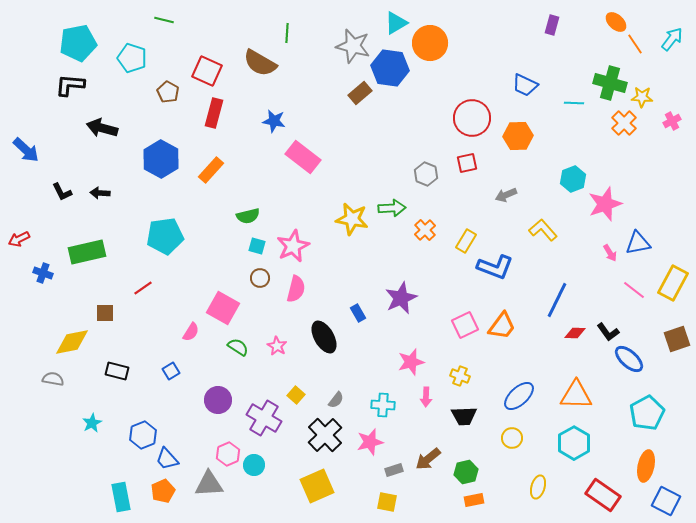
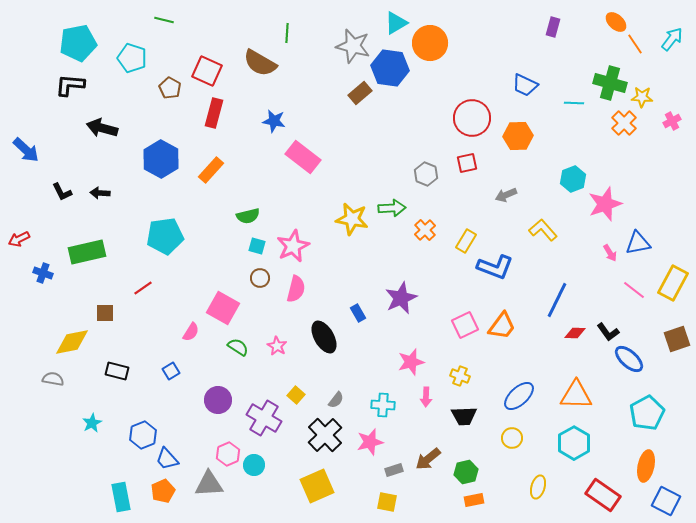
purple rectangle at (552, 25): moved 1 px right, 2 px down
brown pentagon at (168, 92): moved 2 px right, 4 px up
